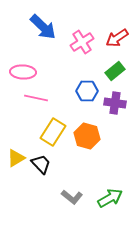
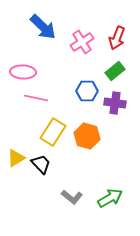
red arrow: rotated 35 degrees counterclockwise
